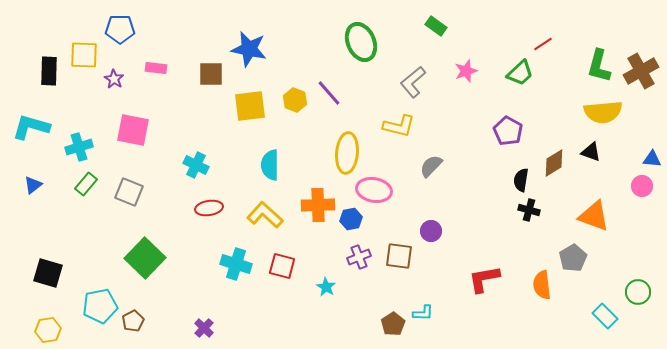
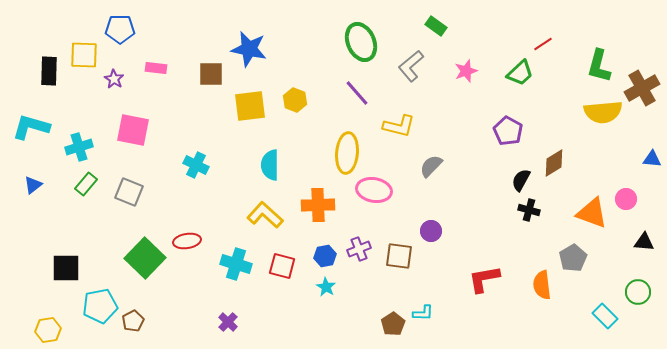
brown cross at (641, 71): moved 1 px right, 17 px down
gray L-shape at (413, 82): moved 2 px left, 16 px up
purple line at (329, 93): moved 28 px right
black triangle at (591, 152): moved 53 px right, 90 px down; rotated 15 degrees counterclockwise
black semicircle at (521, 180): rotated 20 degrees clockwise
pink circle at (642, 186): moved 16 px left, 13 px down
red ellipse at (209, 208): moved 22 px left, 33 px down
orange triangle at (594, 216): moved 2 px left, 3 px up
blue hexagon at (351, 219): moved 26 px left, 37 px down
purple cross at (359, 257): moved 8 px up
black square at (48, 273): moved 18 px right, 5 px up; rotated 16 degrees counterclockwise
purple cross at (204, 328): moved 24 px right, 6 px up
